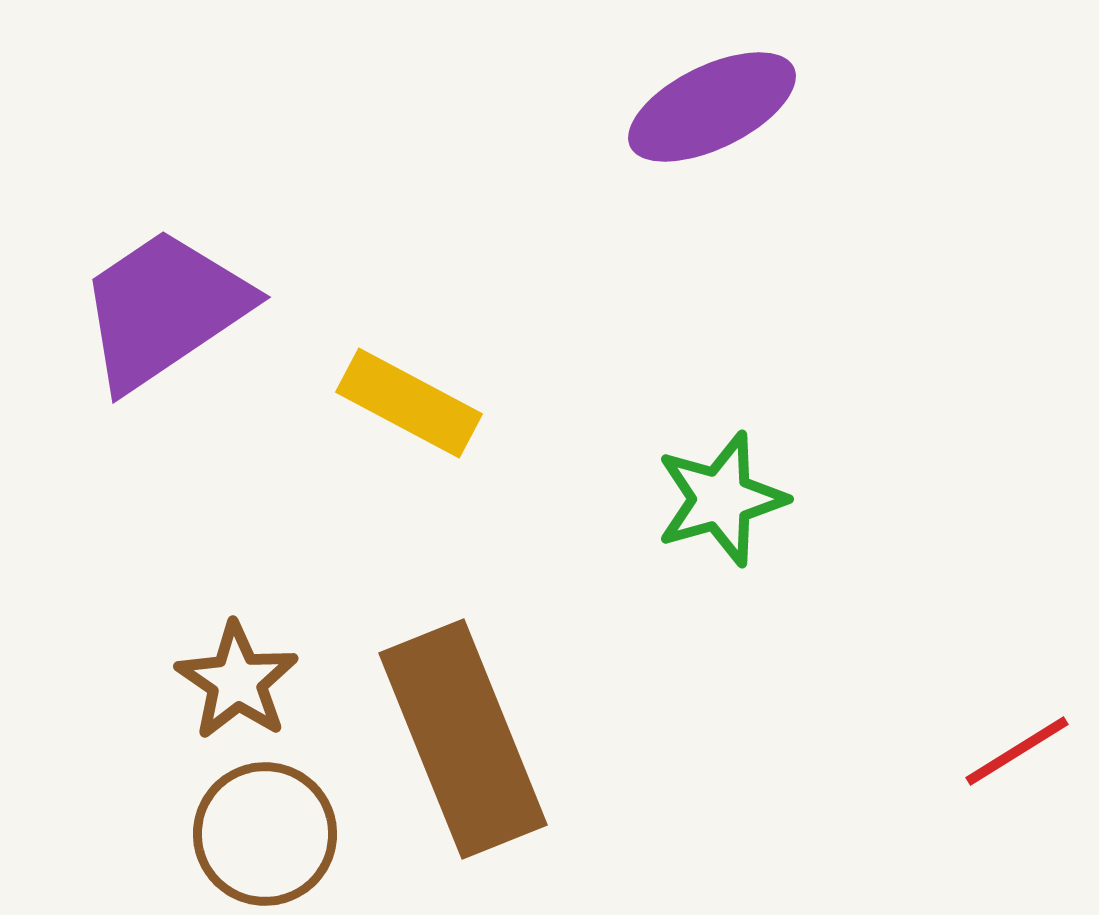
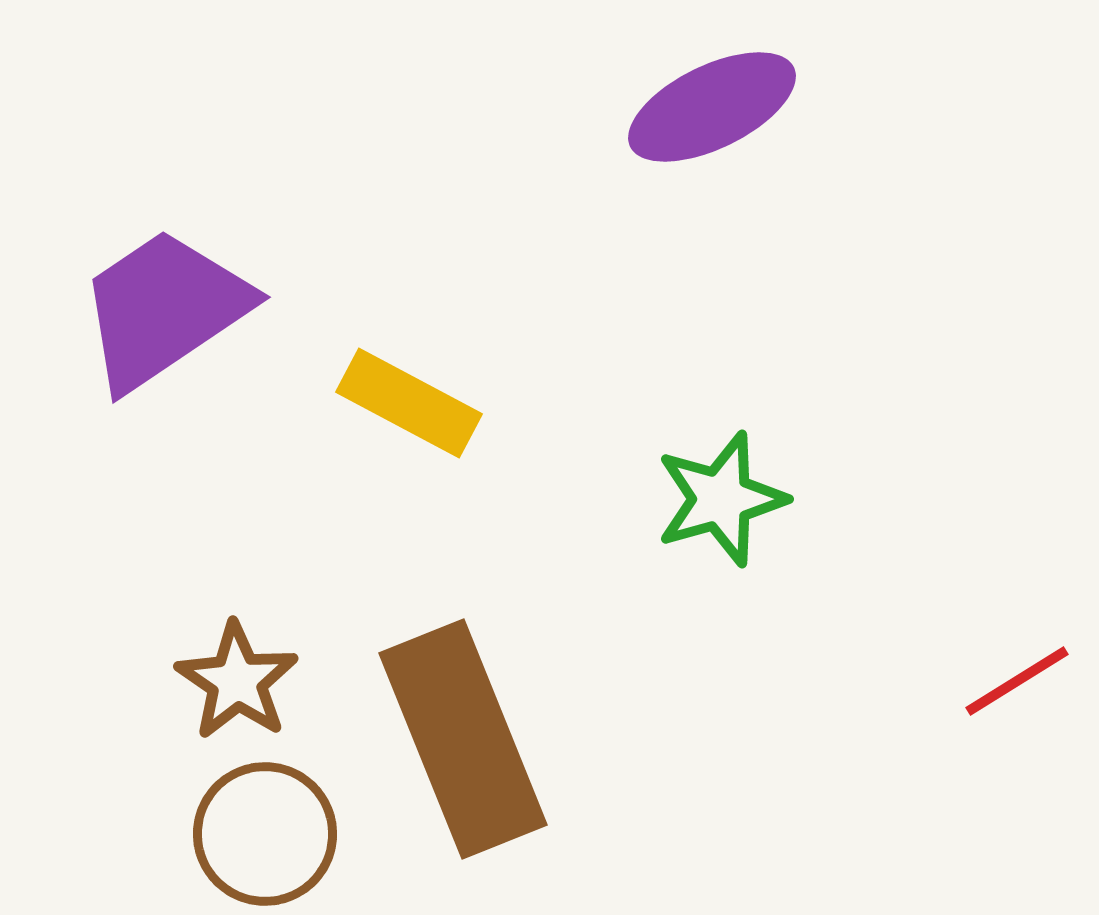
red line: moved 70 px up
